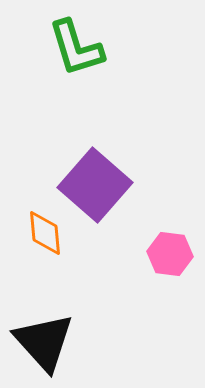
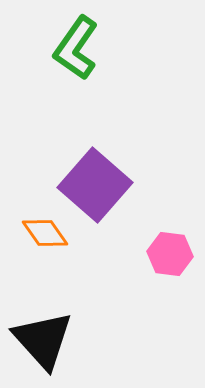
green L-shape: rotated 52 degrees clockwise
orange diamond: rotated 30 degrees counterclockwise
black triangle: moved 1 px left, 2 px up
